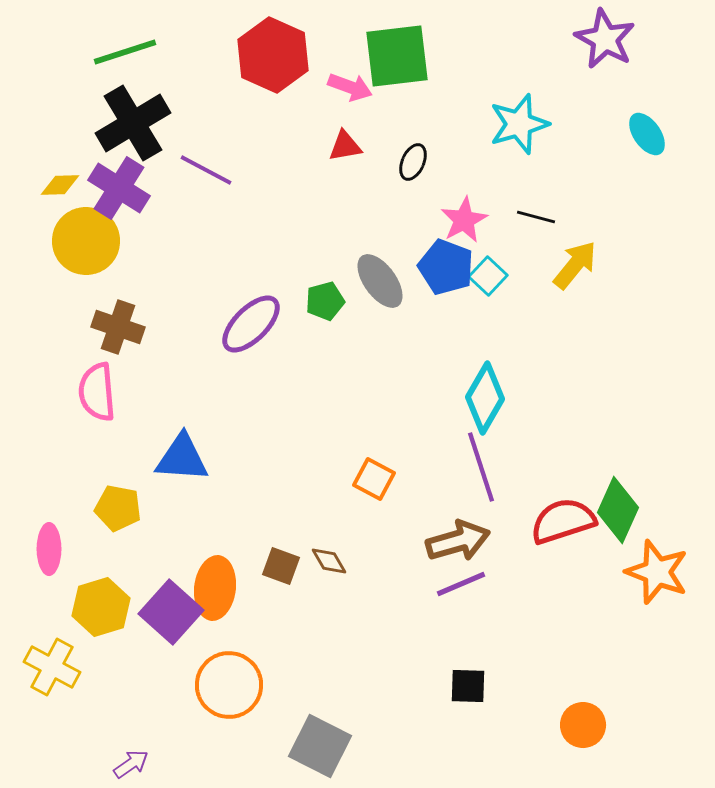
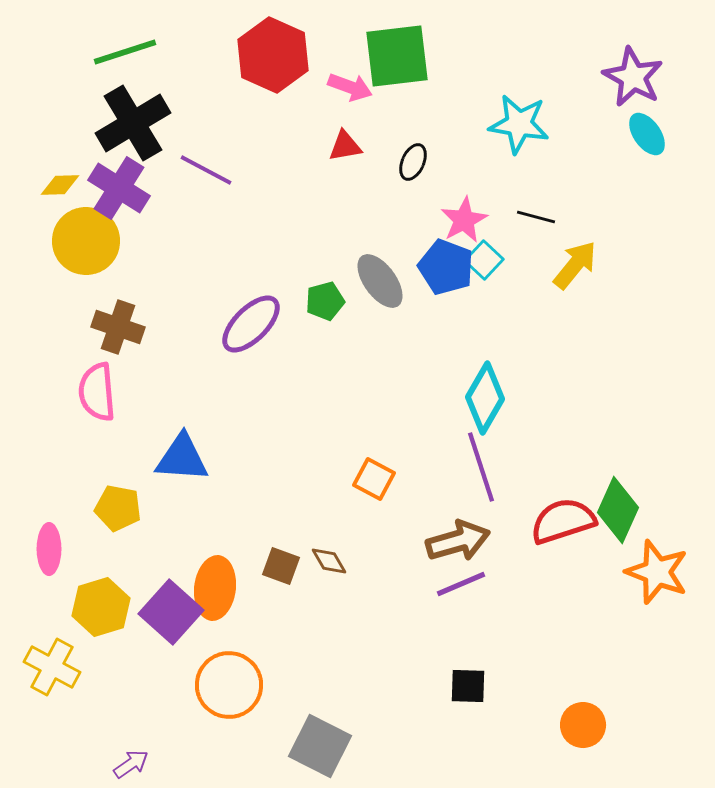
purple star at (605, 39): moved 28 px right, 38 px down
cyan star at (519, 124): rotated 26 degrees clockwise
cyan square at (488, 276): moved 4 px left, 16 px up
